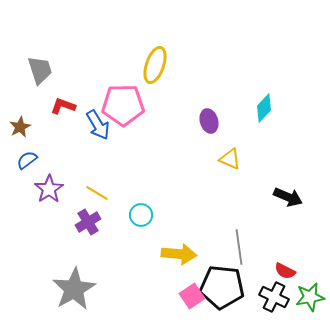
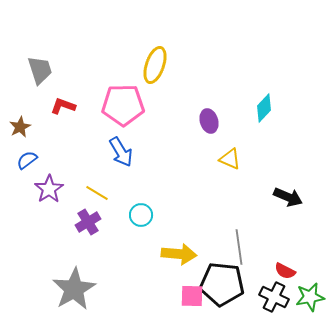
blue arrow: moved 23 px right, 27 px down
black pentagon: moved 3 px up
pink square: rotated 35 degrees clockwise
